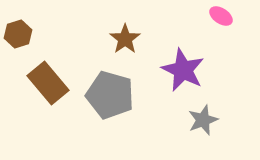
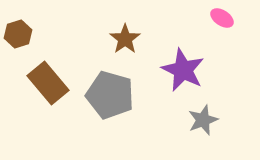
pink ellipse: moved 1 px right, 2 px down
